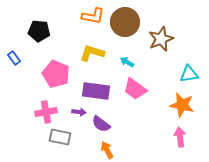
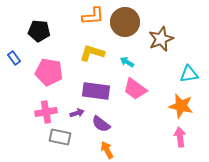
orange L-shape: rotated 15 degrees counterclockwise
pink pentagon: moved 7 px left, 2 px up; rotated 12 degrees counterclockwise
orange star: moved 1 px left, 1 px down
purple arrow: moved 2 px left, 1 px down; rotated 24 degrees counterclockwise
